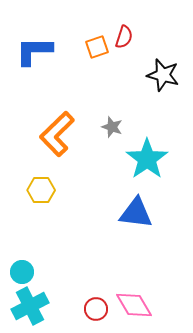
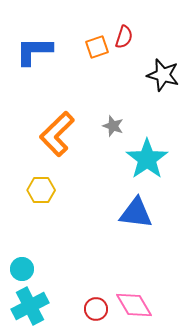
gray star: moved 1 px right, 1 px up
cyan circle: moved 3 px up
